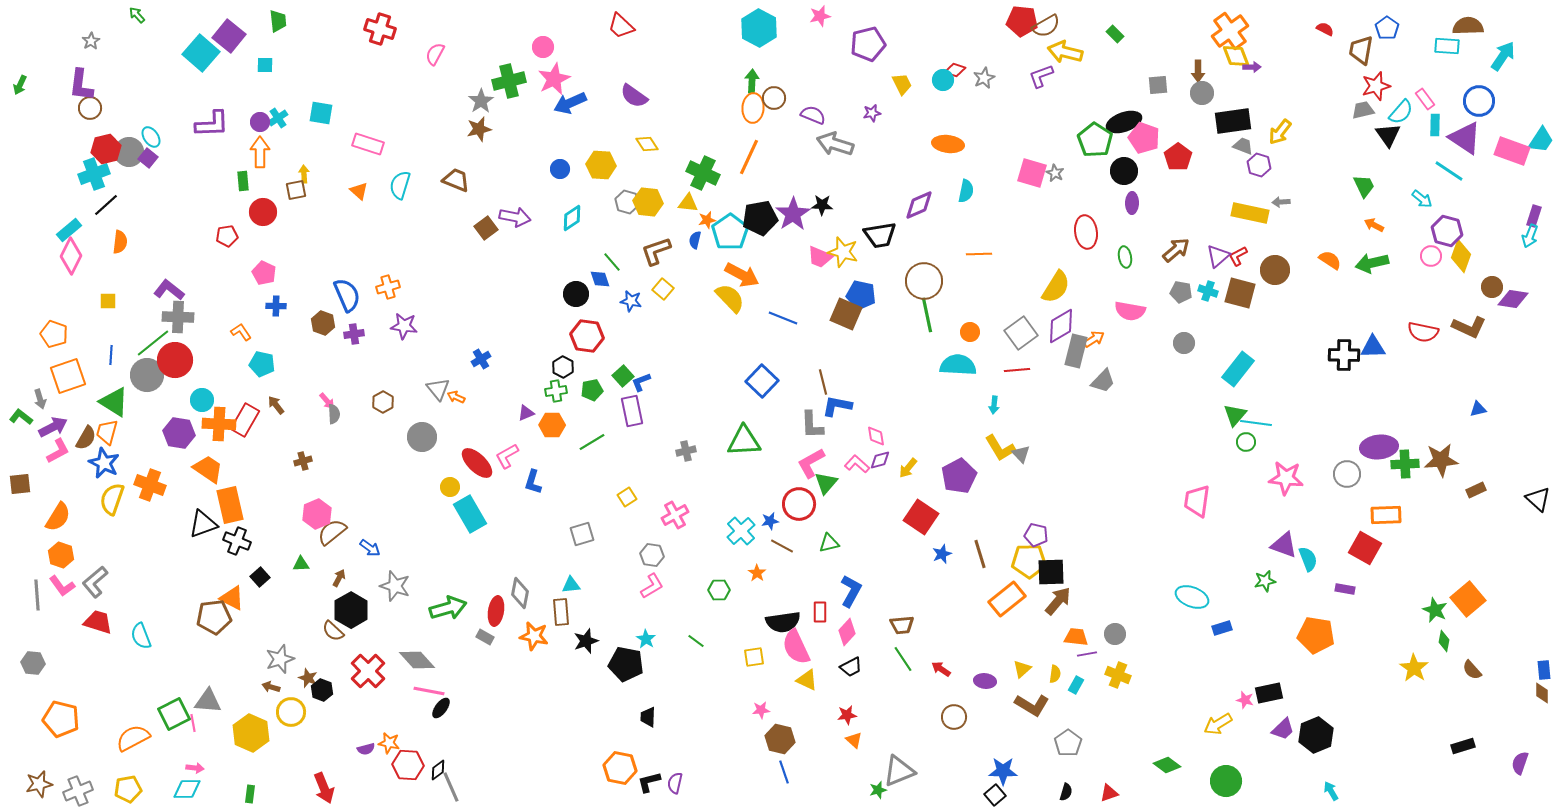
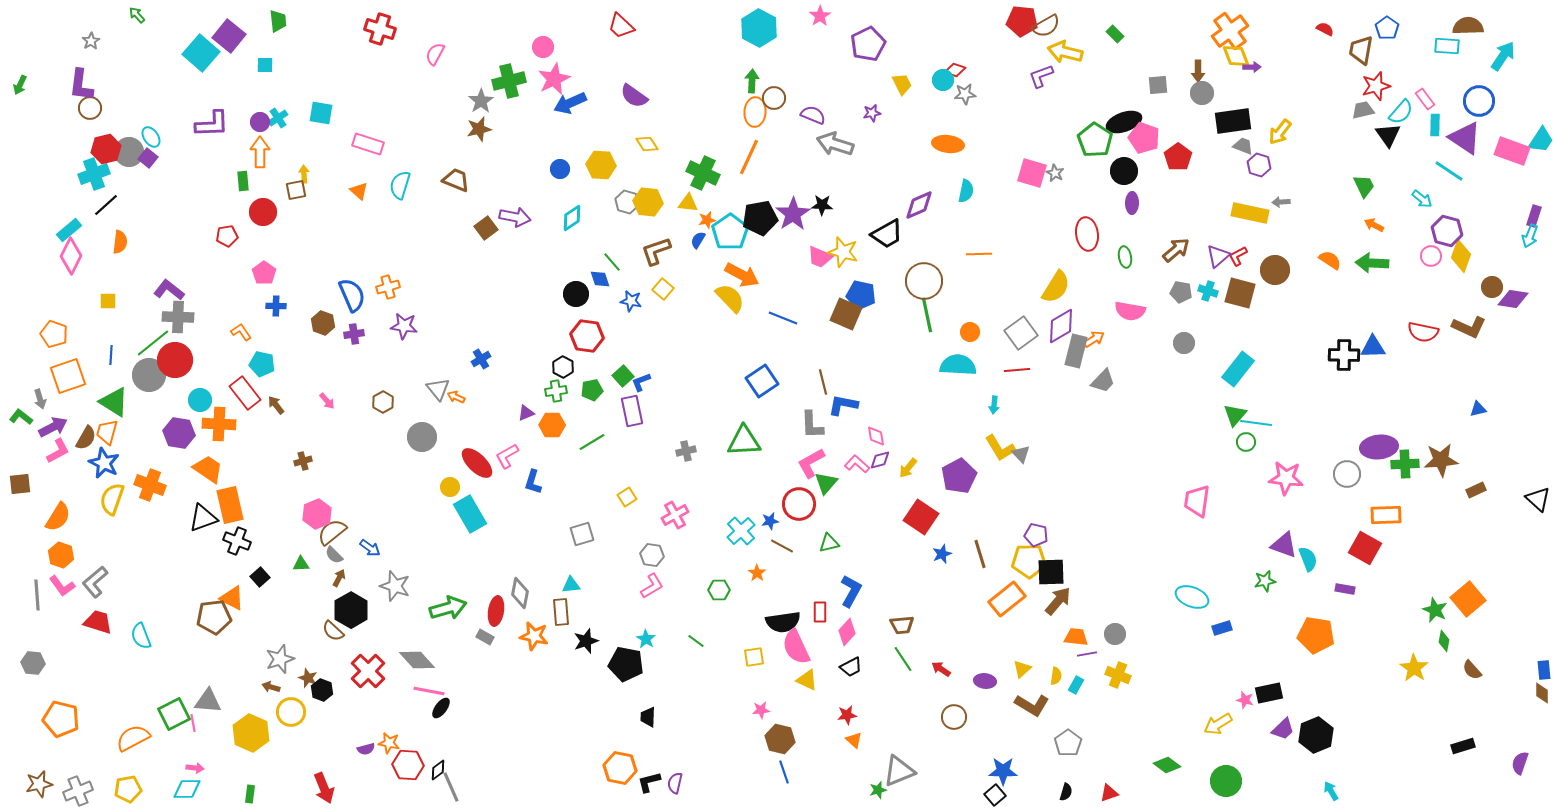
pink star at (820, 16): rotated 20 degrees counterclockwise
purple pentagon at (868, 44): rotated 12 degrees counterclockwise
gray star at (984, 78): moved 19 px left, 16 px down; rotated 20 degrees clockwise
orange ellipse at (753, 108): moved 2 px right, 4 px down
red ellipse at (1086, 232): moved 1 px right, 2 px down
black trapezoid at (880, 235): moved 7 px right, 1 px up; rotated 20 degrees counterclockwise
blue semicircle at (695, 240): moved 3 px right; rotated 18 degrees clockwise
green arrow at (1372, 263): rotated 16 degrees clockwise
pink pentagon at (264, 273): rotated 10 degrees clockwise
blue semicircle at (347, 295): moved 5 px right
gray circle at (147, 375): moved 2 px right
blue square at (762, 381): rotated 12 degrees clockwise
cyan circle at (202, 400): moved 2 px left
blue L-shape at (837, 406): moved 6 px right, 1 px up
gray semicircle at (334, 414): moved 141 px down; rotated 138 degrees clockwise
red rectangle at (245, 420): moved 27 px up; rotated 68 degrees counterclockwise
black triangle at (203, 524): moved 6 px up
yellow semicircle at (1055, 674): moved 1 px right, 2 px down
